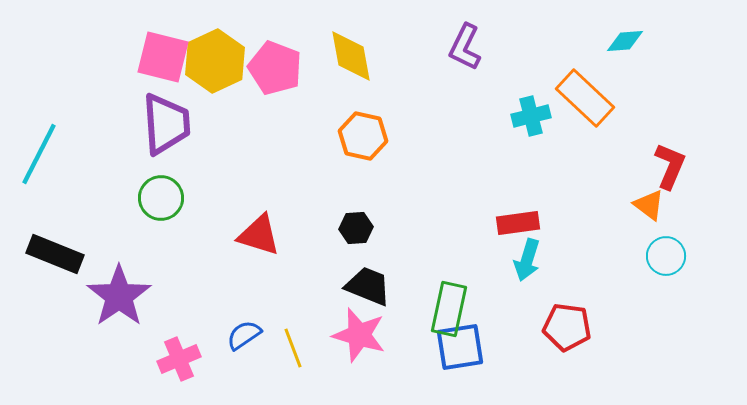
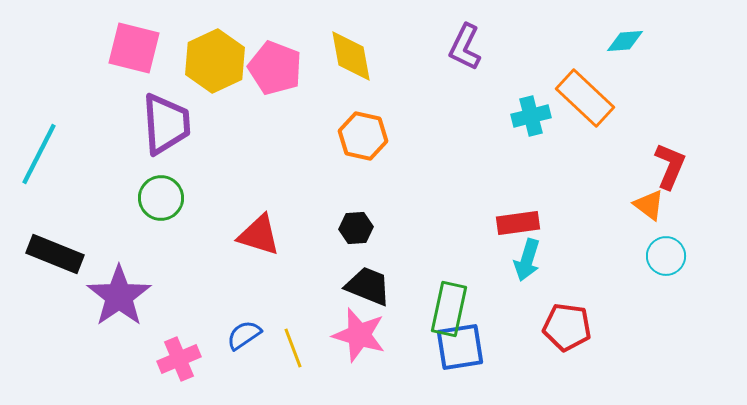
pink square: moved 29 px left, 9 px up
